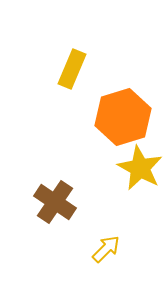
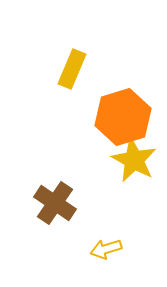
yellow star: moved 6 px left, 8 px up
brown cross: moved 1 px down
yellow arrow: rotated 152 degrees counterclockwise
